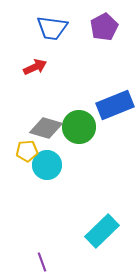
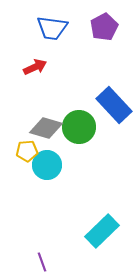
blue rectangle: moved 1 px left; rotated 69 degrees clockwise
